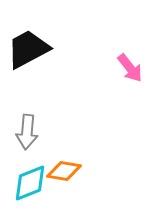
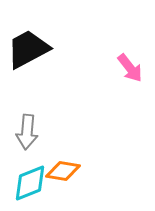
orange diamond: moved 1 px left
